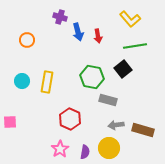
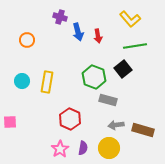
green hexagon: moved 2 px right; rotated 10 degrees clockwise
purple semicircle: moved 2 px left, 4 px up
